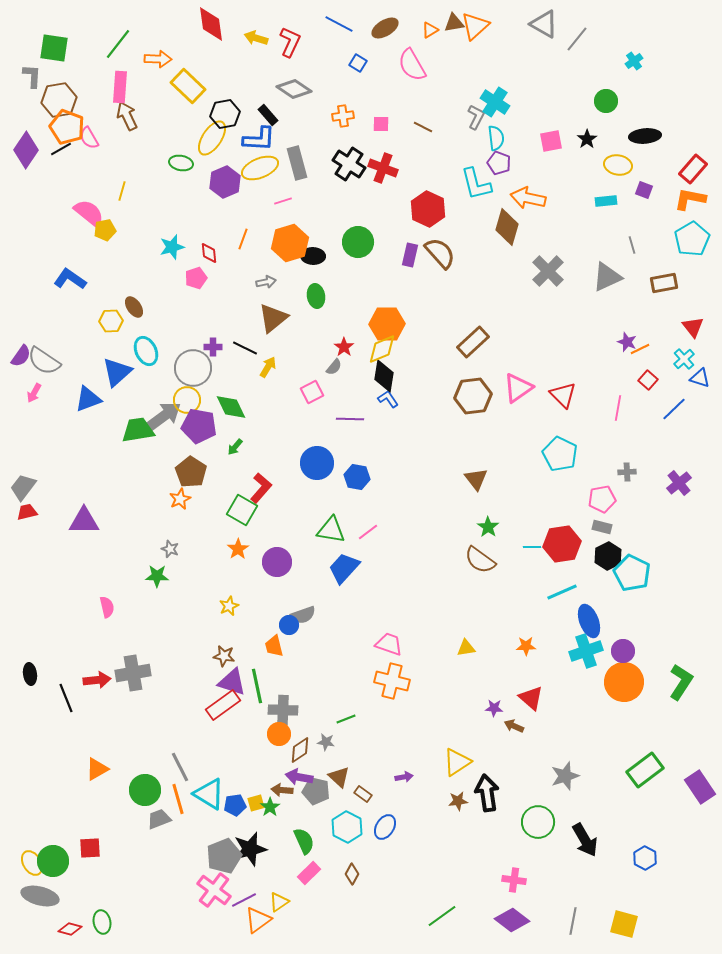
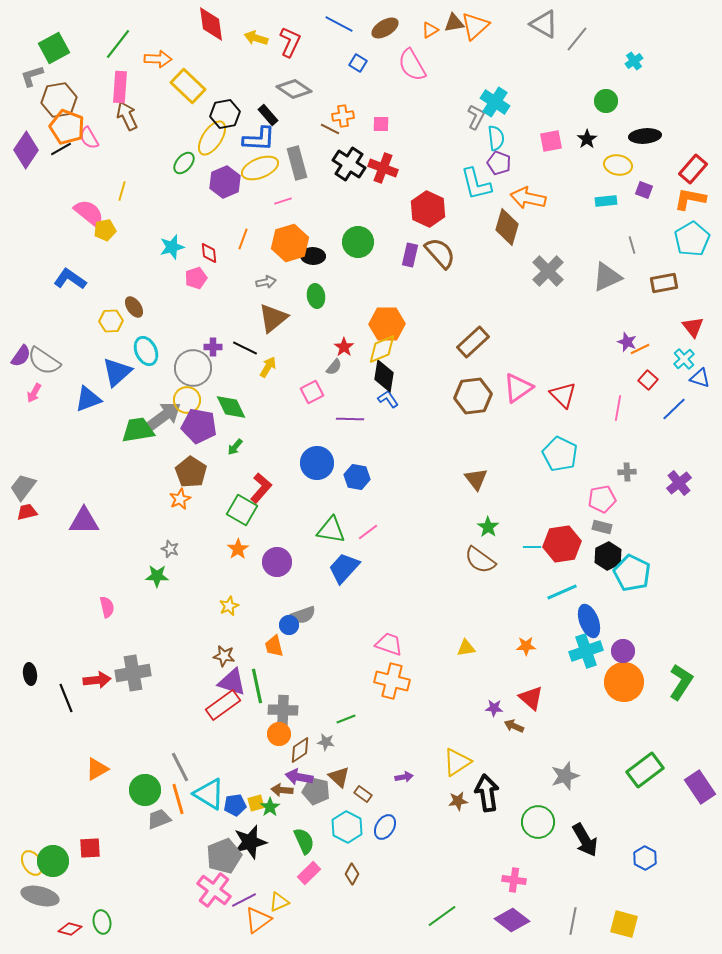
green square at (54, 48): rotated 36 degrees counterclockwise
gray L-shape at (32, 76): rotated 110 degrees counterclockwise
brown line at (423, 127): moved 93 px left, 2 px down
green ellipse at (181, 163): moved 3 px right; rotated 60 degrees counterclockwise
black star at (250, 849): moved 7 px up
yellow triangle at (279, 902): rotated 10 degrees clockwise
